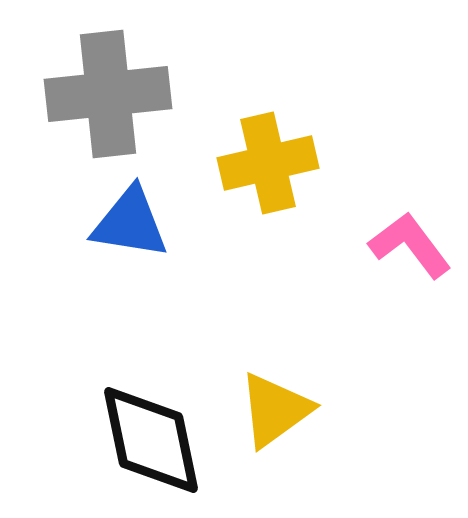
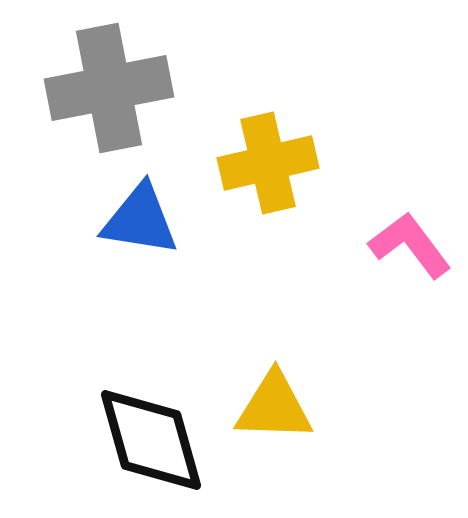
gray cross: moved 1 px right, 6 px up; rotated 5 degrees counterclockwise
blue triangle: moved 10 px right, 3 px up
yellow triangle: moved 1 px left, 3 px up; rotated 38 degrees clockwise
black diamond: rotated 4 degrees counterclockwise
